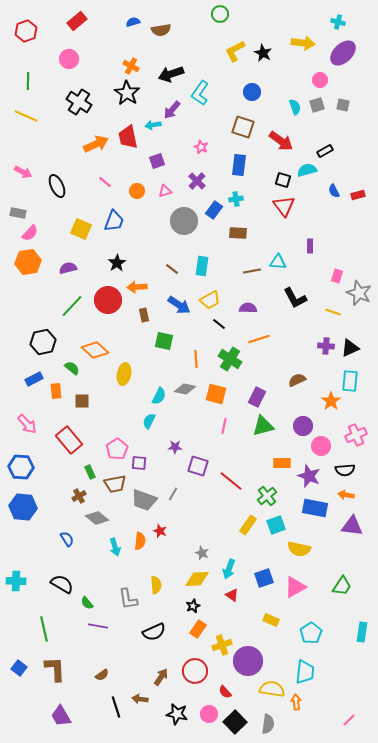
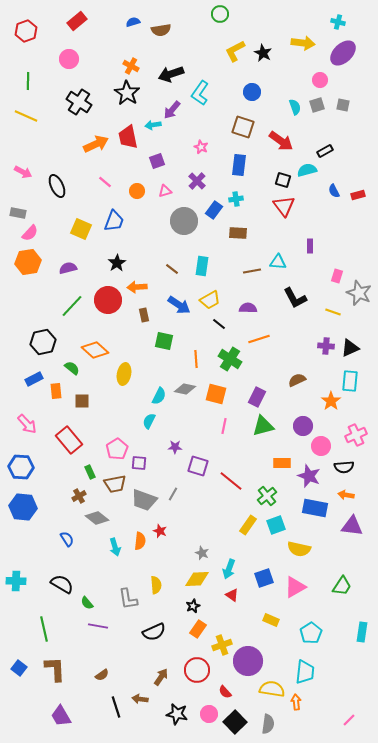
black semicircle at (345, 470): moved 1 px left, 3 px up
red circle at (195, 671): moved 2 px right, 1 px up
